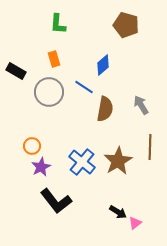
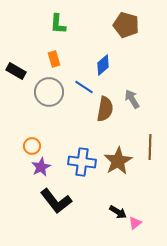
gray arrow: moved 9 px left, 6 px up
blue cross: rotated 32 degrees counterclockwise
